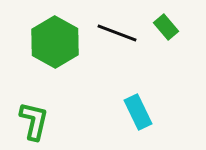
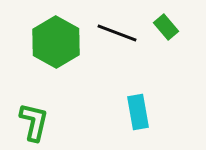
green hexagon: moved 1 px right
cyan rectangle: rotated 16 degrees clockwise
green L-shape: moved 1 px down
